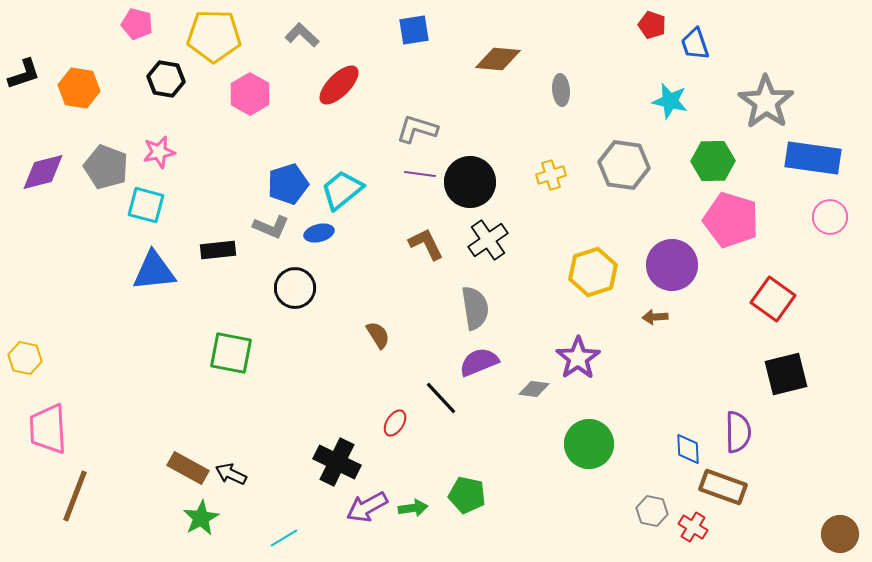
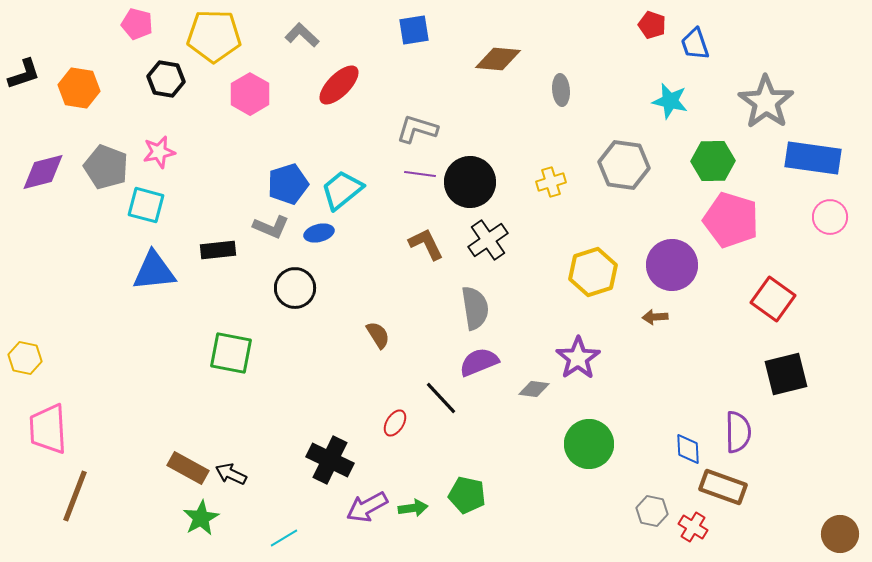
yellow cross at (551, 175): moved 7 px down
black cross at (337, 462): moved 7 px left, 2 px up
